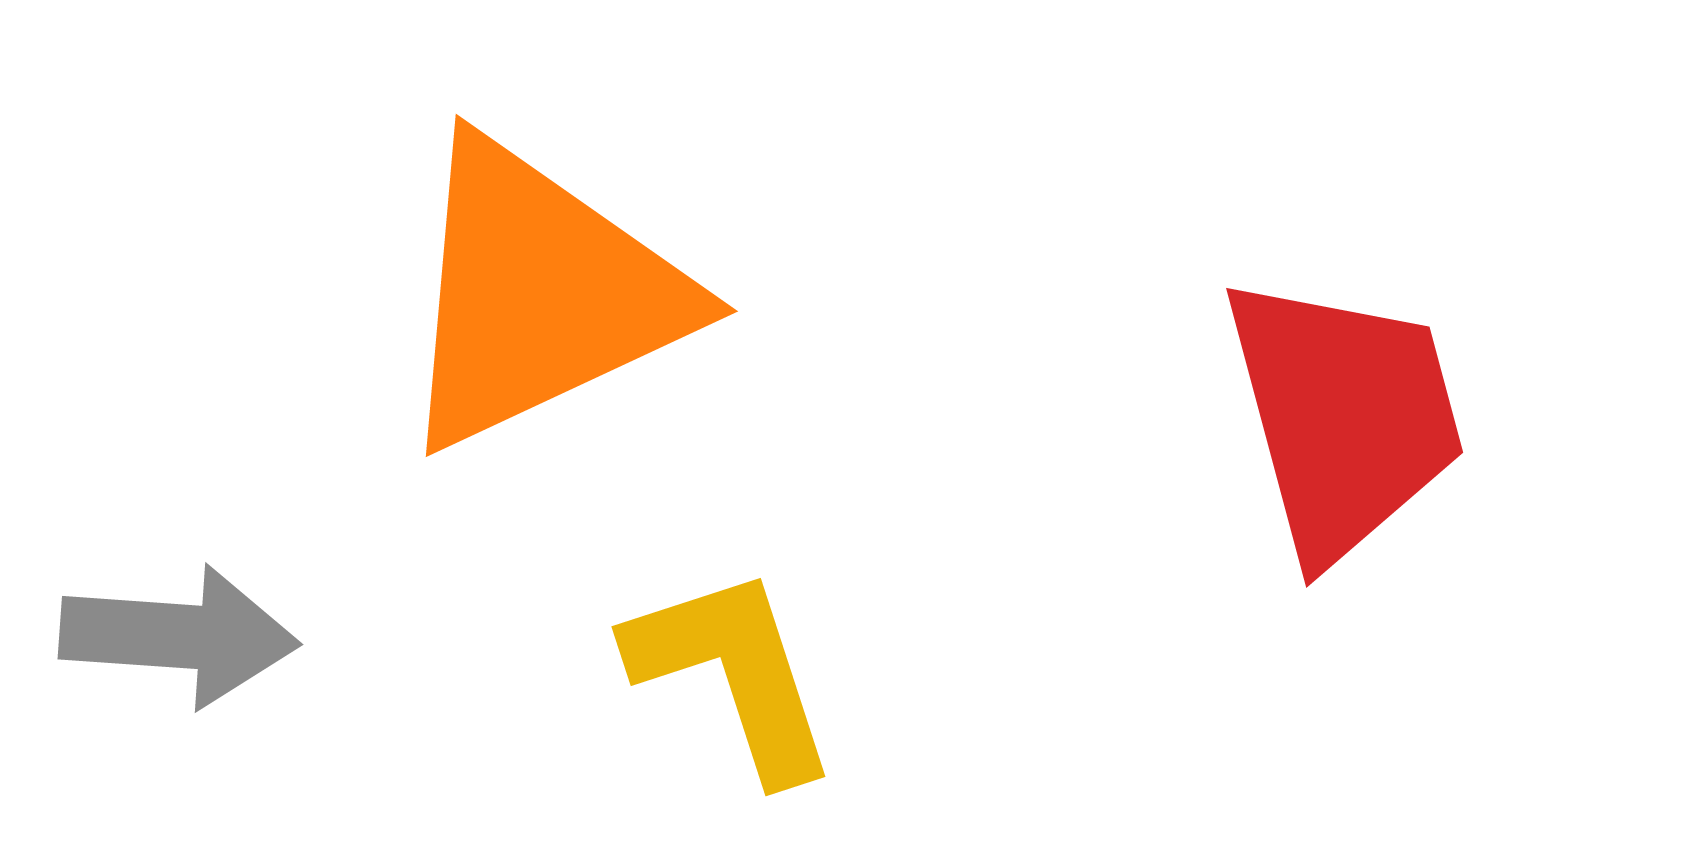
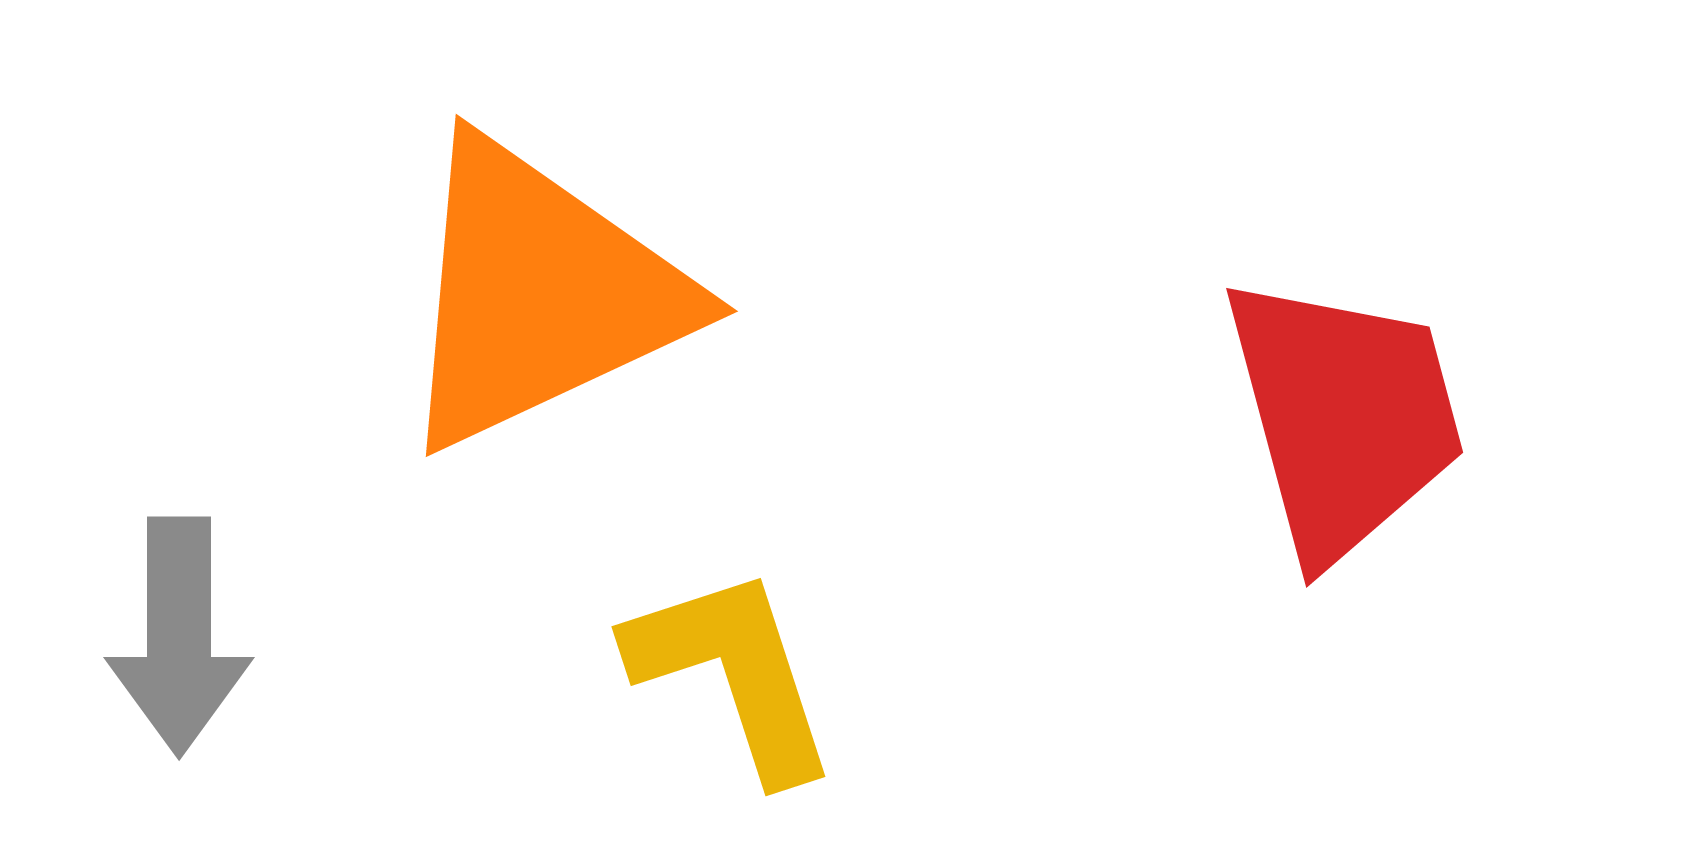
gray arrow: rotated 86 degrees clockwise
